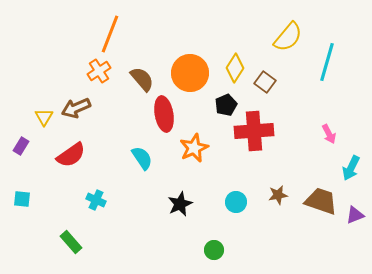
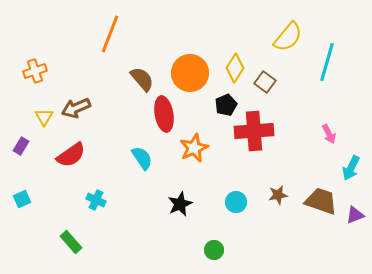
orange cross: moved 64 px left; rotated 15 degrees clockwise
cyan square: rotated 30 degrees counterclockwise
